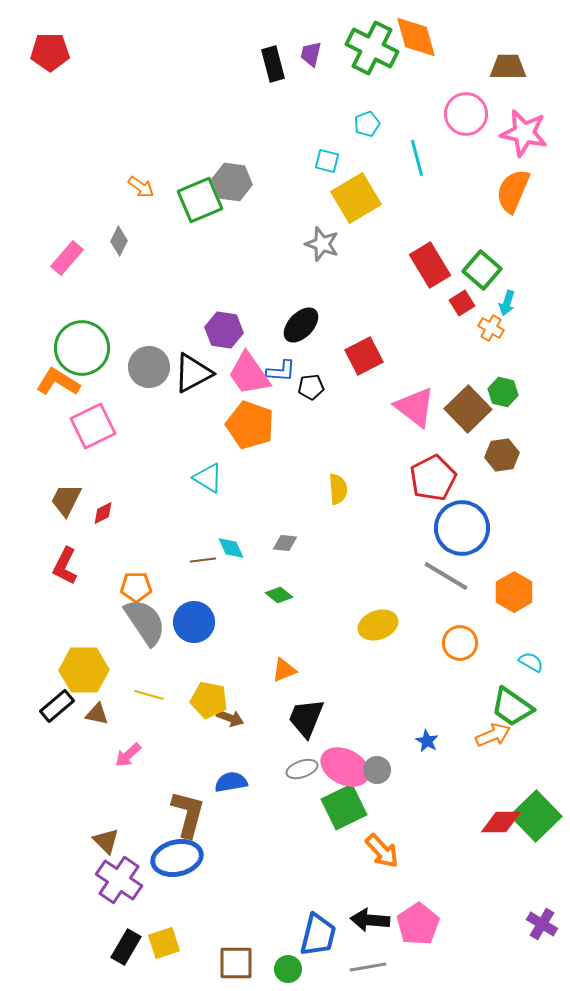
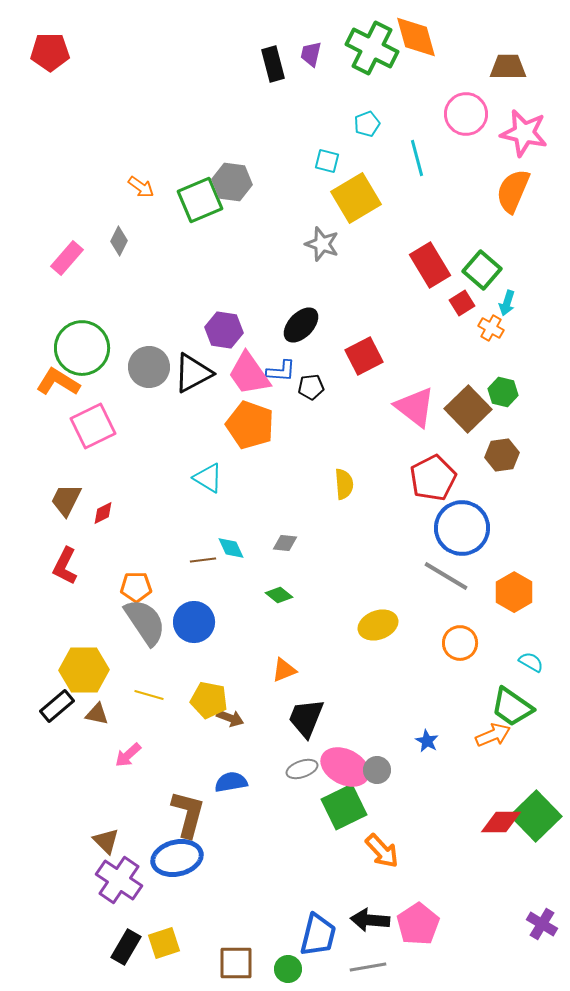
yellow semicircle at (338, 489): moved 6 px right, 5 px up
